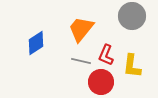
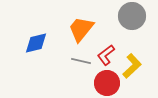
blue diamond: rotated 20 degrees clockwise
red L-shape: rotated 30 degrees clockwise
yellow L-shape: rotated 140 degrees counterclockwise
red circle: moved 6 px right, 1 px down
